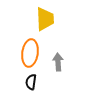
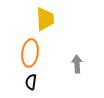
gray arrow: moved 19 px right, 2 px down
